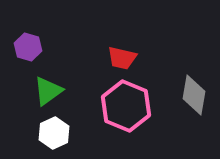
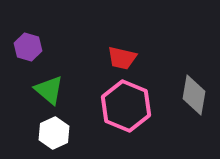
green triangle: moved 1 px right, 1 px up; rotated 44 degrees counterclockwise
